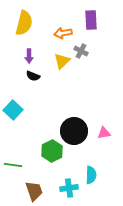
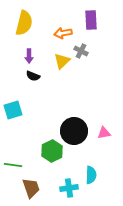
cyan square: rotated 30 degrees clockwise
brown trapezoid: moved 3 px left, 3 px up
